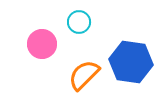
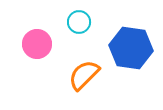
pink circle: moved 5 px left
blue hexagon: moved 14 px up
